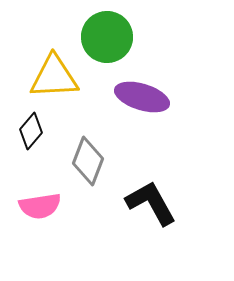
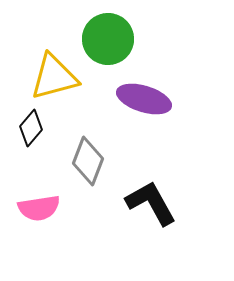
green circle: moved 1 px right, 2 px down
yellow triangle: rotated 12 degrees counterclockwise
purple ellipse: moved 2 px right, 2 px down
black diamond: moved 3 px up
pink semicircle: moved 1 px left, 2 px down
